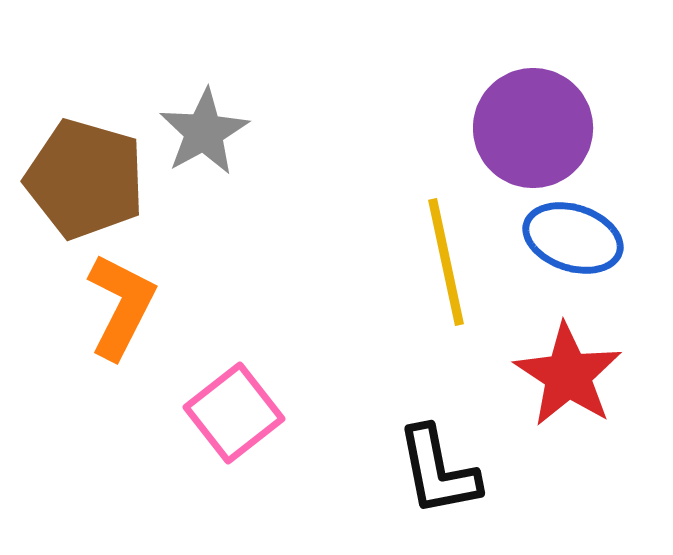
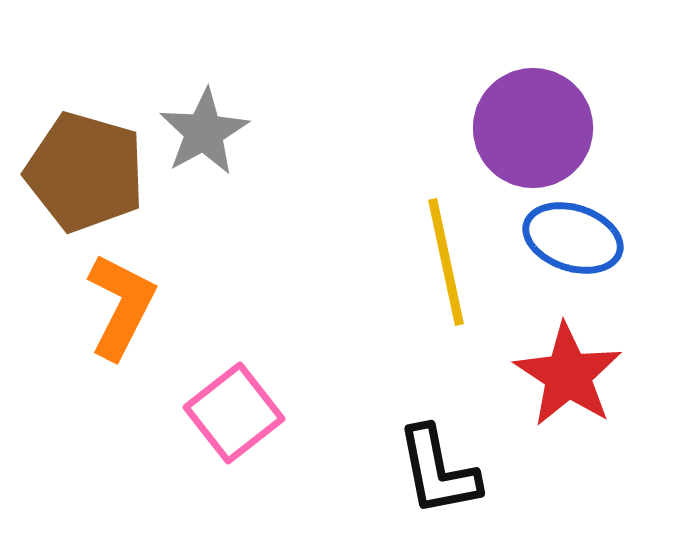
brown pentagon: moved 7 px up
